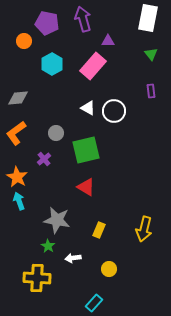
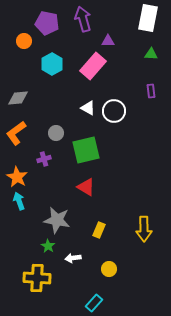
green triangle: rotated 48 degrees counterclockwise
purple cross: rotated 24 degrees clockwise
yellow arrow: rotated 15 degrees counterclockwise
